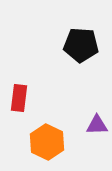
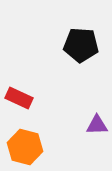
red rectangle: rotated 72 degrees counterclockwise
orange hexagon: moved 22 px left, 5 px down; rotated 12 degrees counterclockwise
